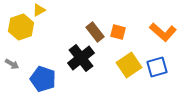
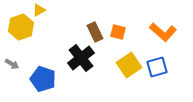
brown rectangle: rotated 12 degrees clockwise
